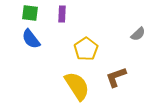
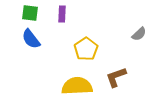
gray semicircle: moved 1 px right
yellow semicircle: rotated 60 degrees counterclockwise
